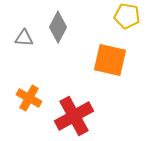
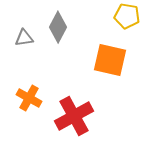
gray triangle: rotated 12 degrees counterclockwise
